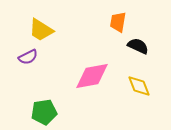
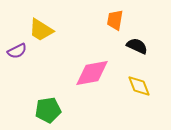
orange trapezoid: moved 3 px left, 2 px up
black semicircle: moved 1 px left
purple semicircle: moved 11 px left, 6 px up
pink diamond: moved 3 px up
green pentagon: moved 4 px right, 2 px up
